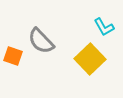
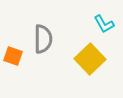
cyan L-shape: moved 3 px up
gray semicircle: moved 2 px right, 2 px up; rotated 136 degrees counterclockwise
